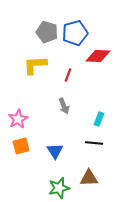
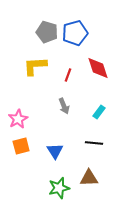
red diamond: moved 12 px down; rotated 70 degrees clockwise
yellow L-shape: moved 1 px down
cyan rectangle: moved 7 px up; rotated 16 degrees clockwise
